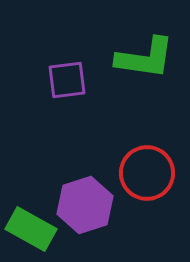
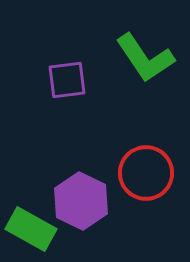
green L-shape: rotated 48 degrees clockwise
red circle: moved 1 px left
purple hexagon: moved 4 px left, 4 px up; rotated 16 degrees counterclockwise
